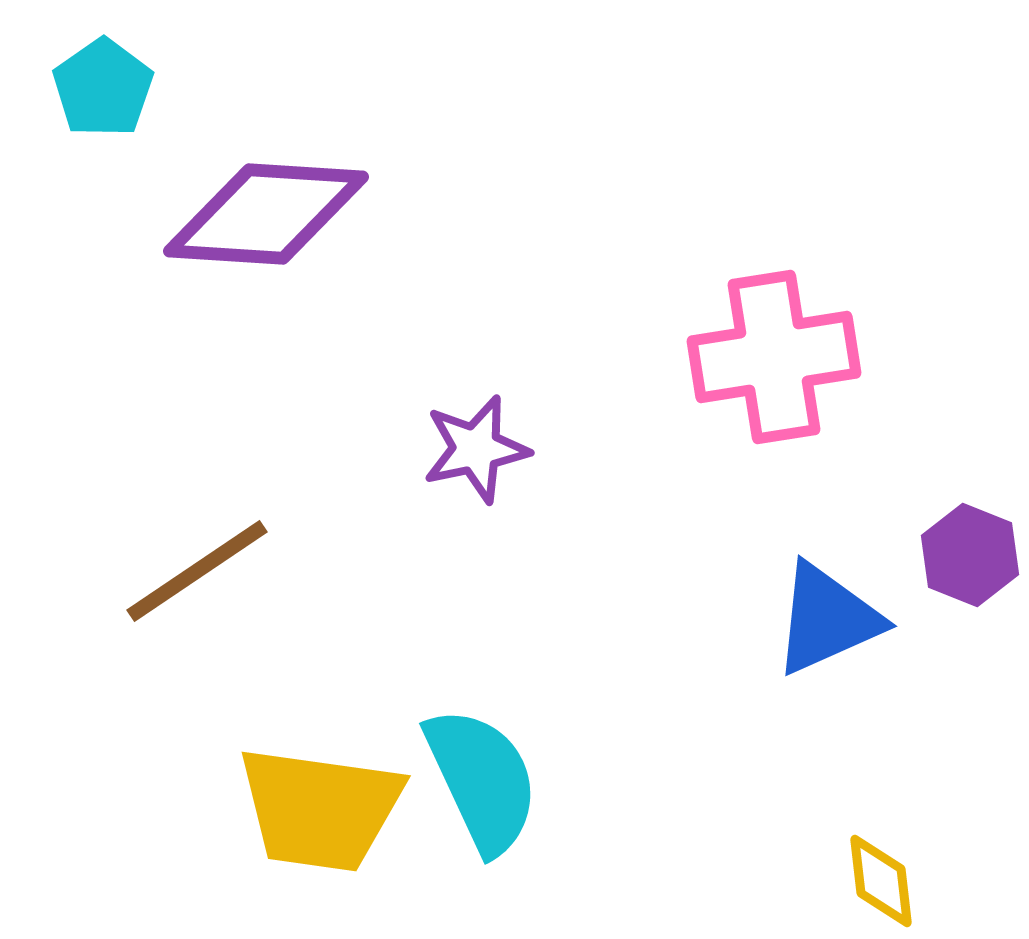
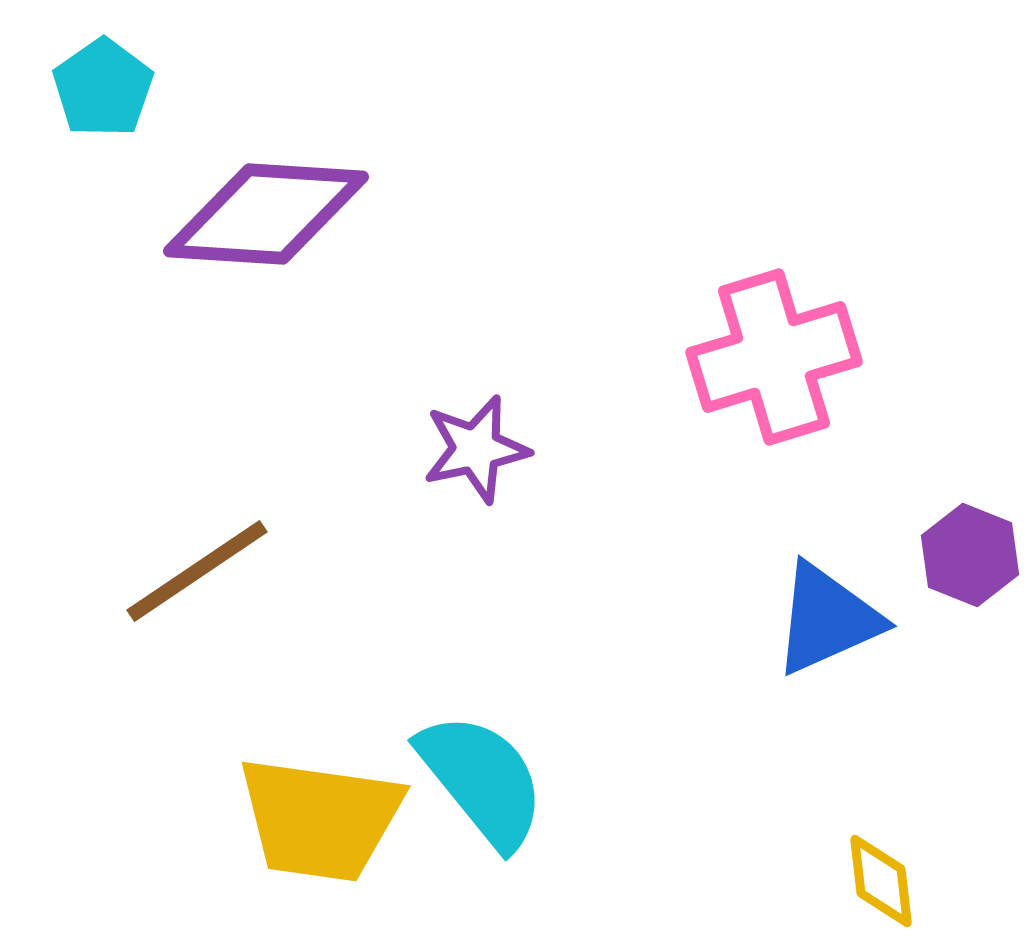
pink cross: rotated 8 degrees counterclockwise
cyan semicircle: rotated 14 degrees counterclockwise
yellow trapezoid: moved 10 px down
